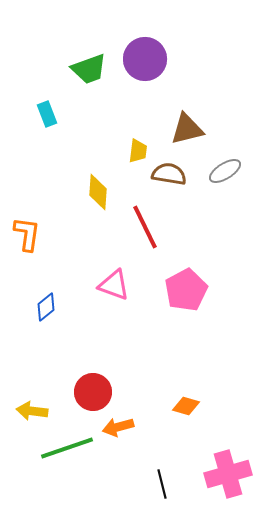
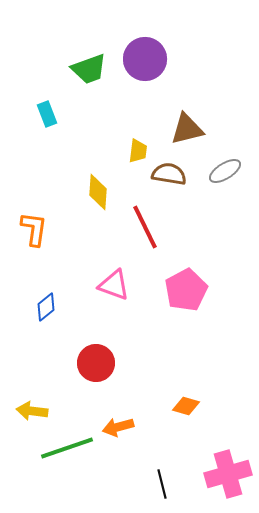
orange L-shape: moved 7 px right, 5 px up
red circle: moved 3 px right, 29 px up
